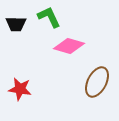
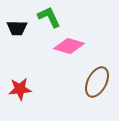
black trapezoid: moved 1 px right, 4 px down
red star: rotated 15 degrees counterclockwise
